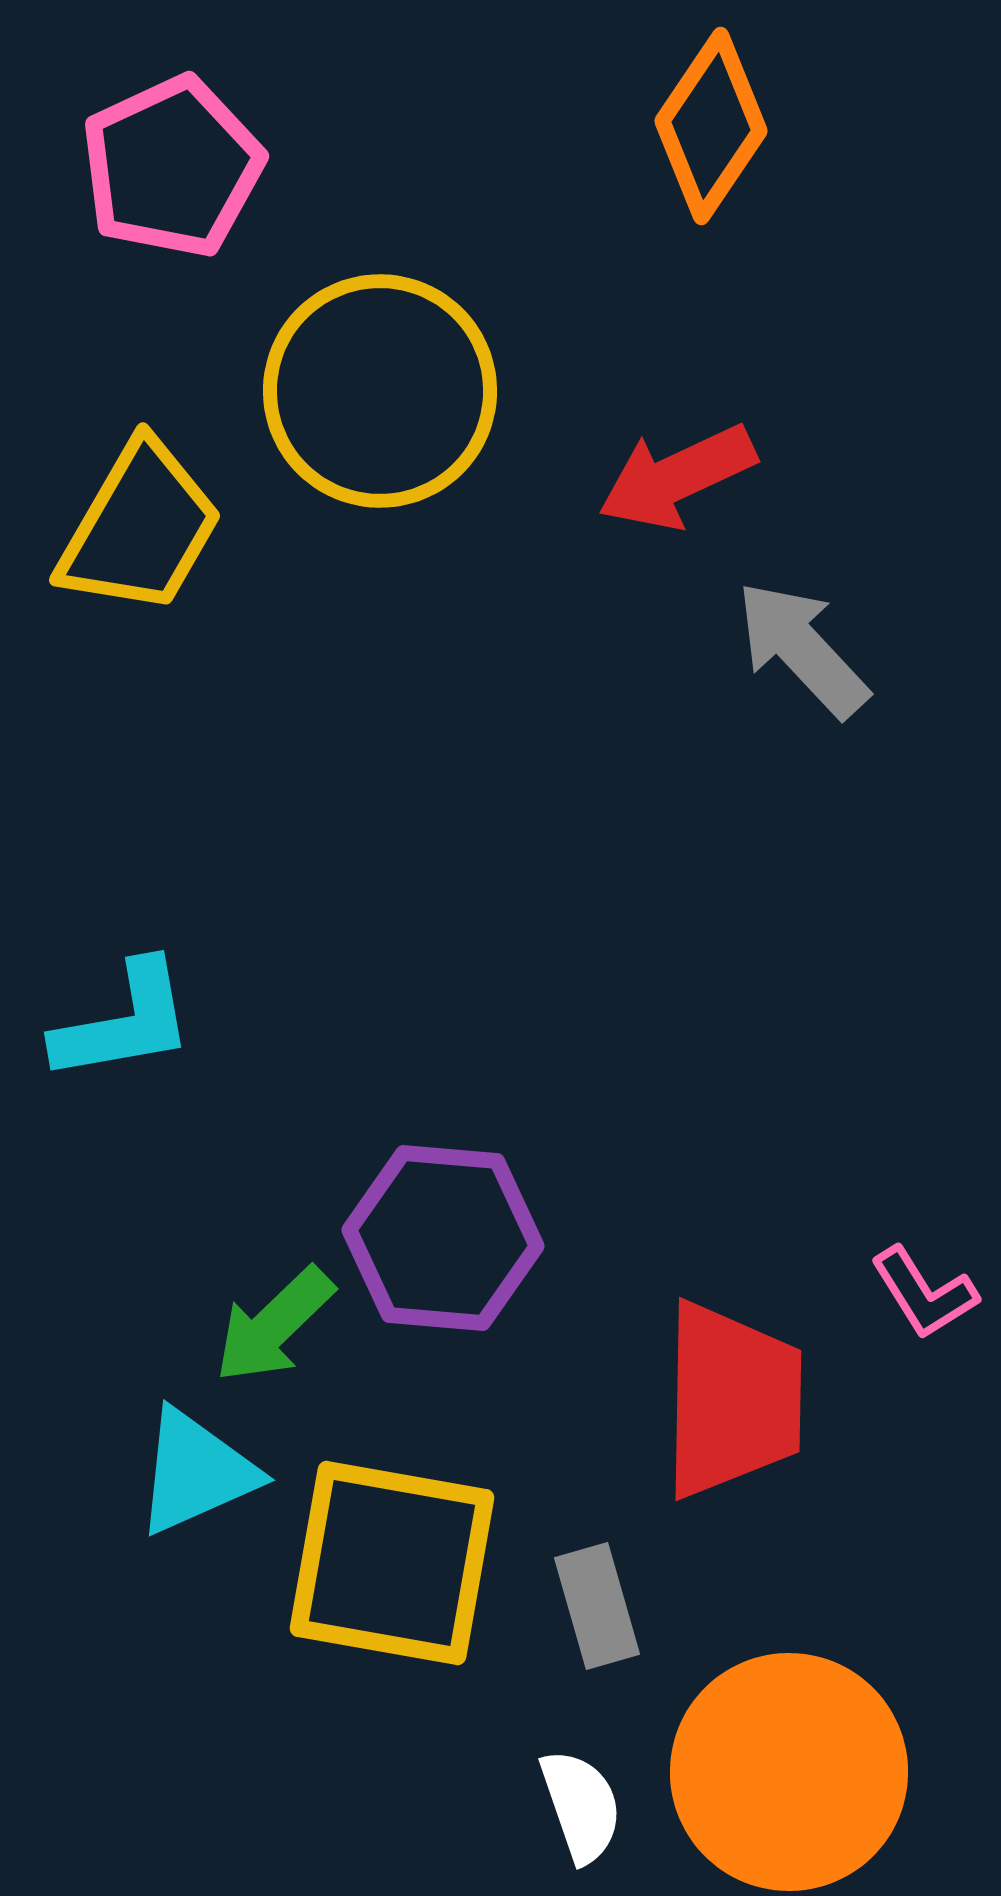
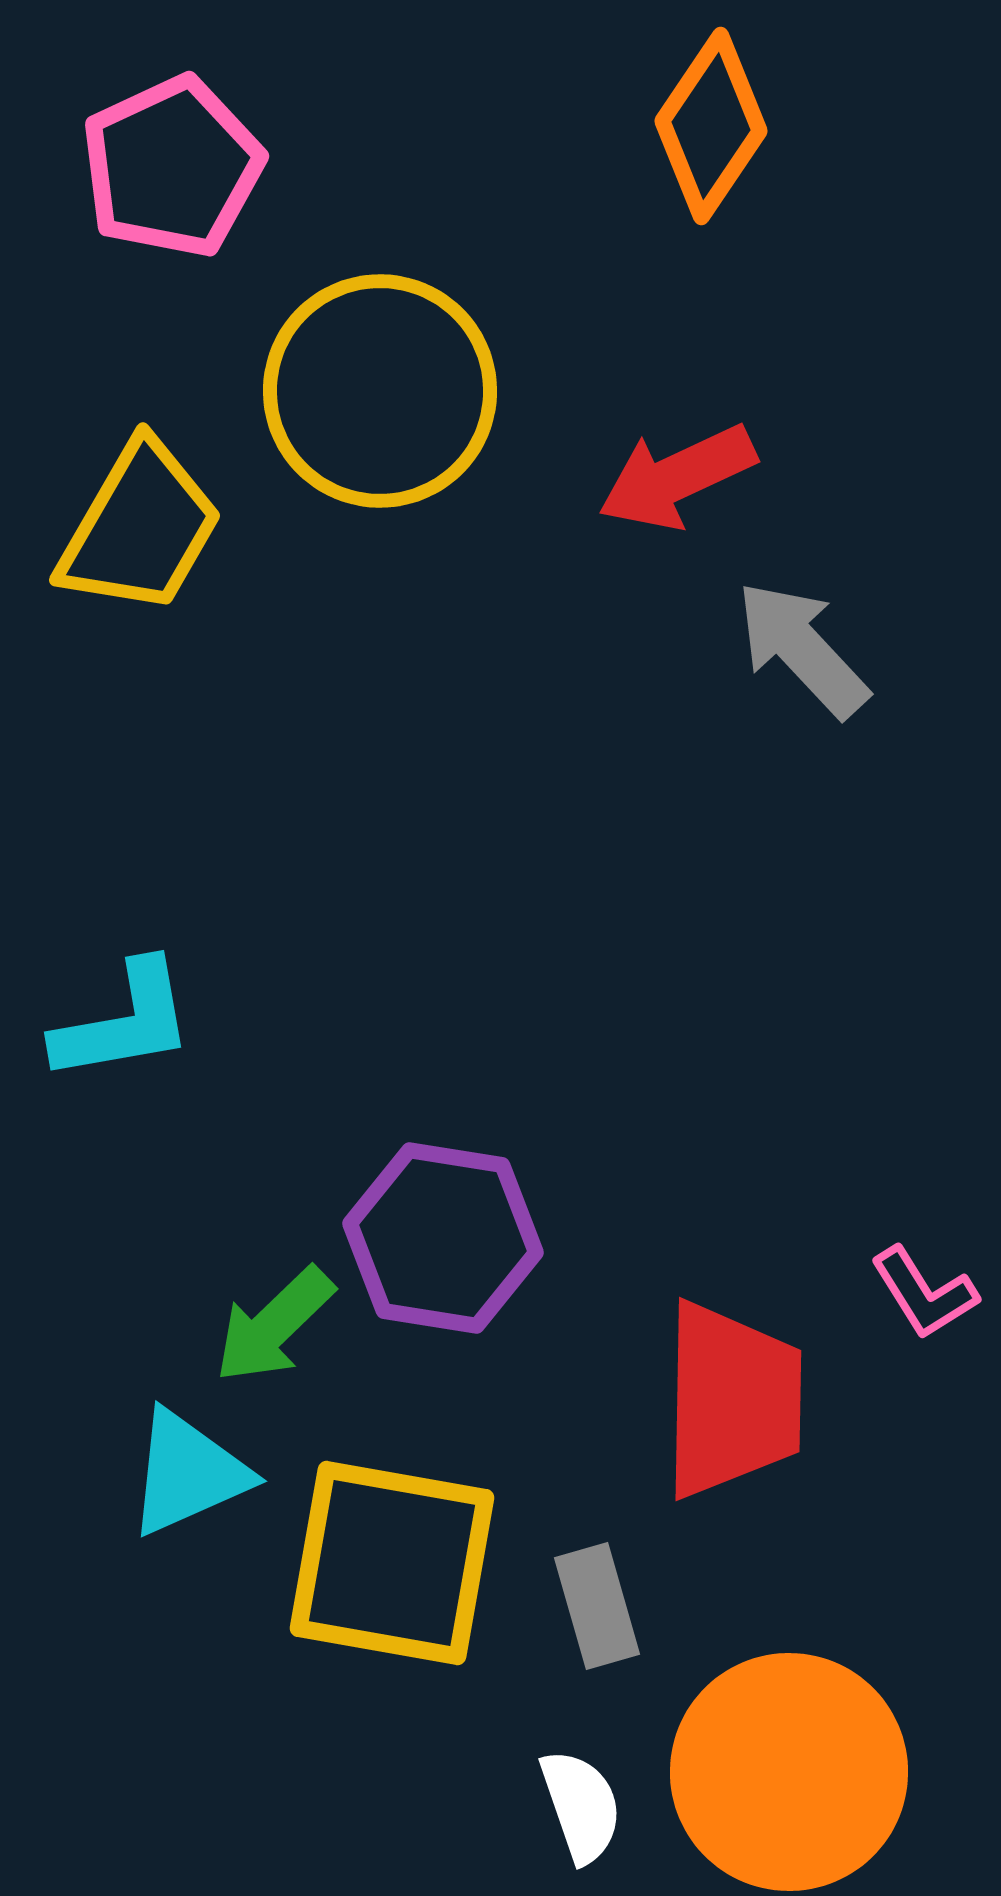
purple hexagon: rotated 4 degrees clockwise
cyan triangle: moved 8 px left, 1 px down
